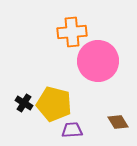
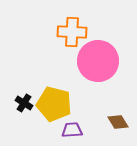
orange cross: rotated 8 degrees clockwise
